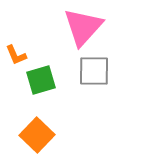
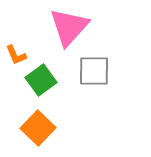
pink triangle: moved 14 px left
green square: rotated 20 degrees counterclockwise
orange square: moved 1 px right, 7 px up
